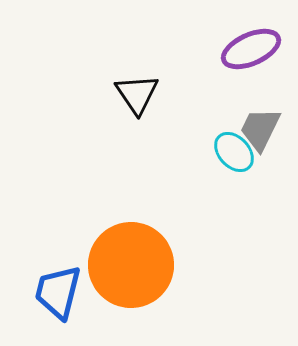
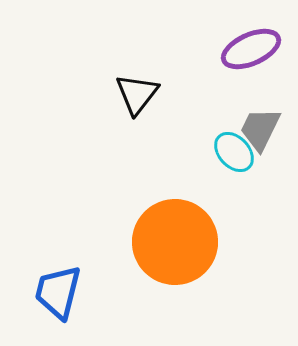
black triangle: rotated 12 degrees clockwise
orange circle: moved 44 px right, 23 px up
